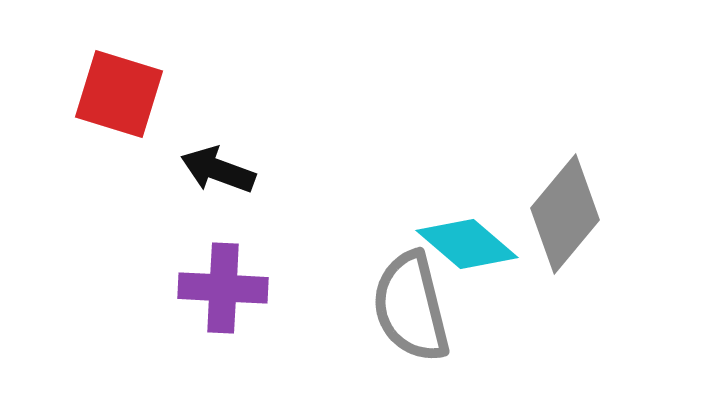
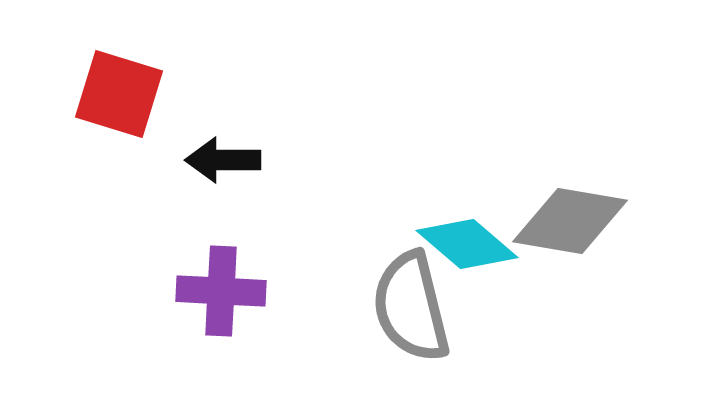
black arrow: moved 5 px right, 10 px up; rotated 20 degrees counterclockwise
gray diamond: moved 5 px right, 7 px down; rotated 60 degrees clockwise
purple cross: moved 2 px left, 3 px down
